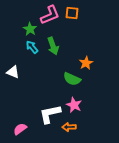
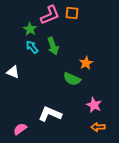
pink star: moved 20 px right
white L-shape: rotated 35 degrees clockwise
orange arrow: moved 29 px right
